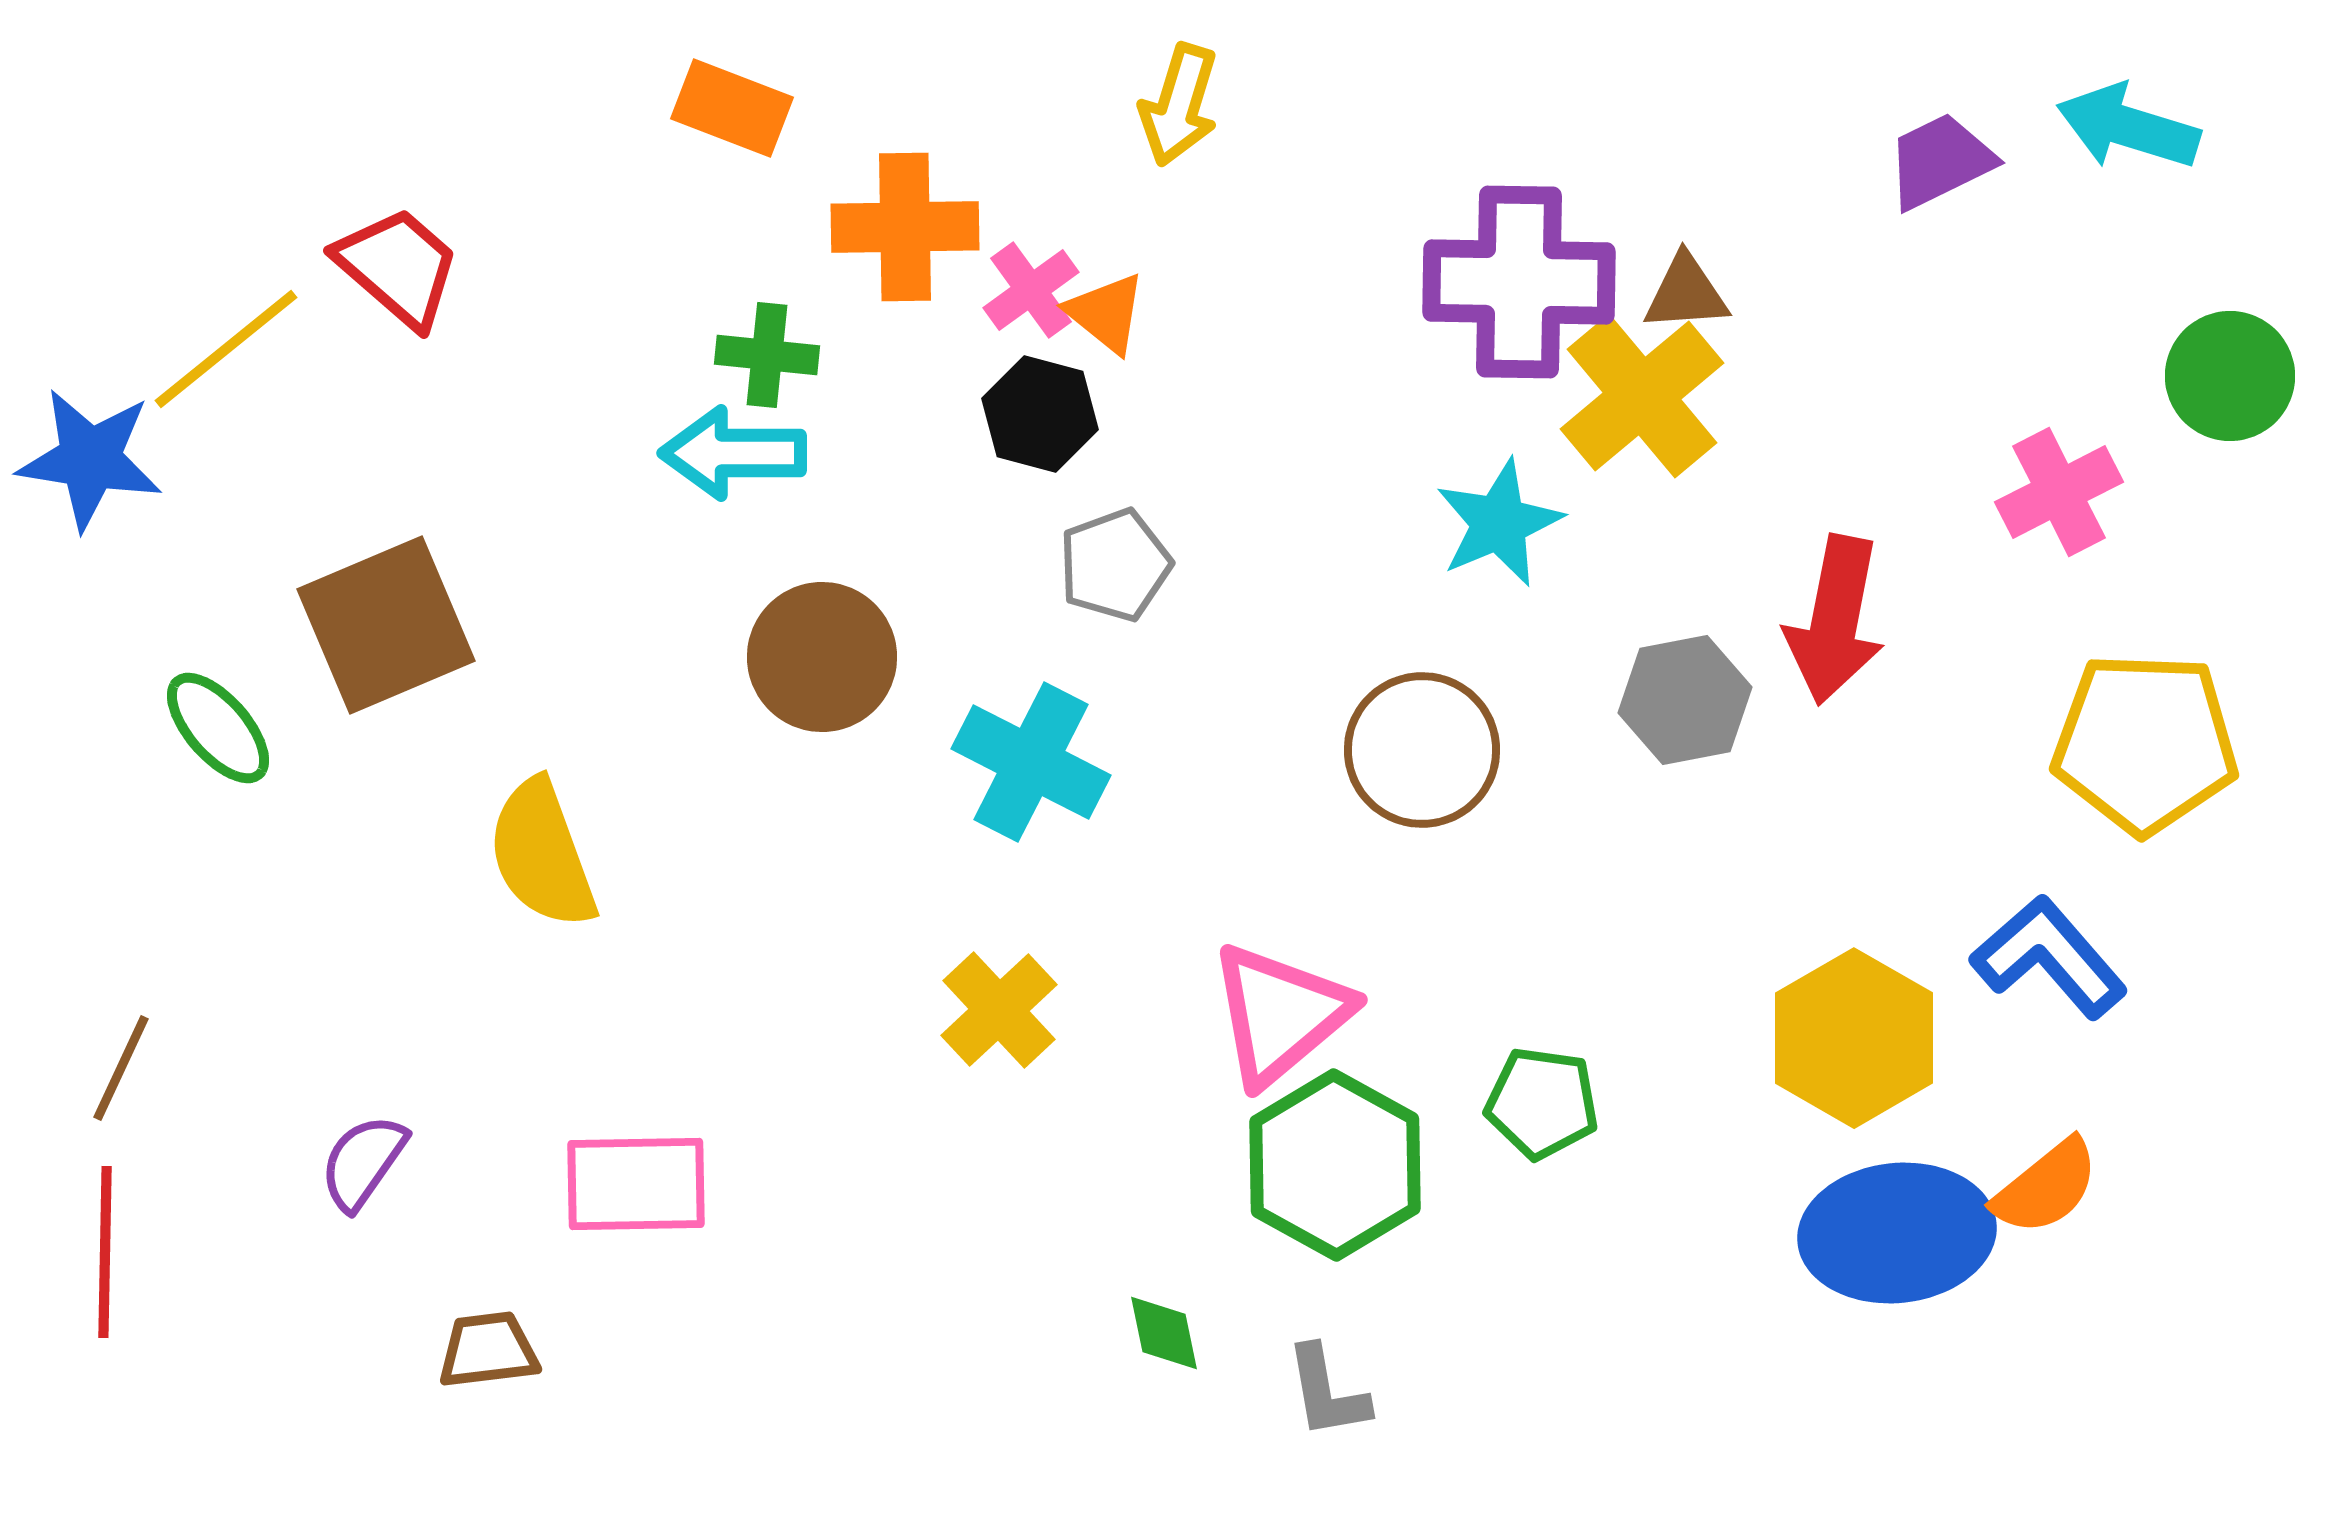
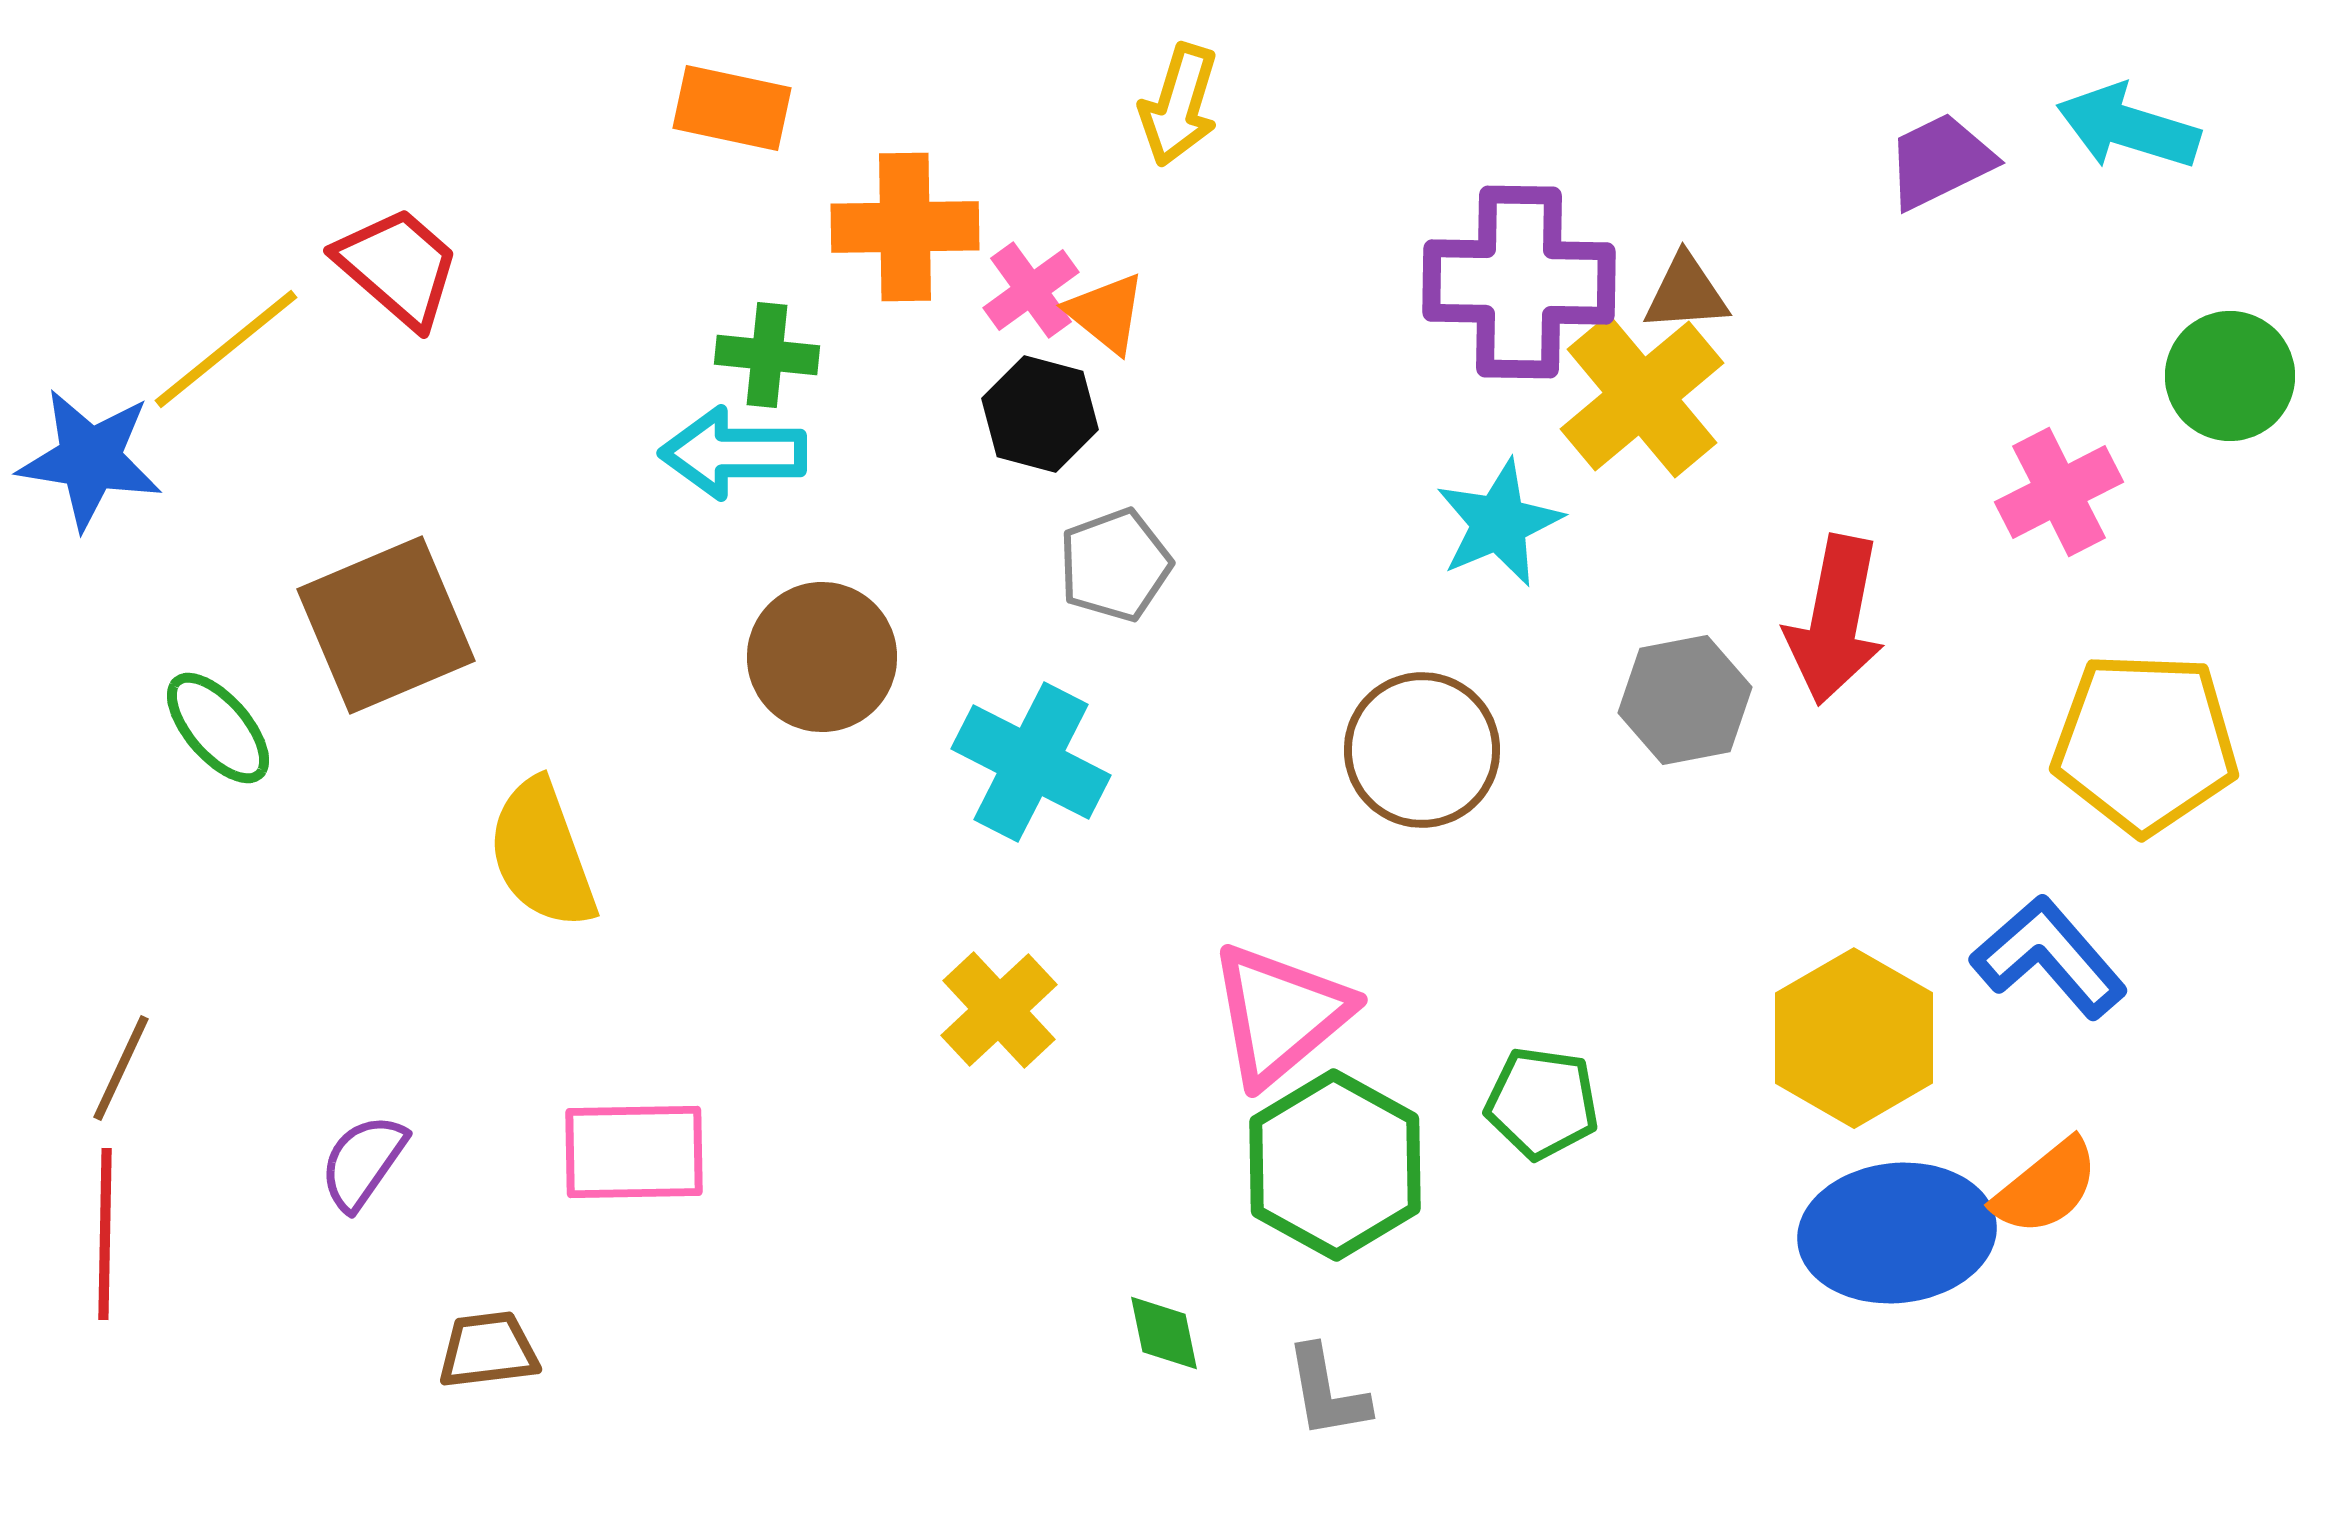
orange rectangle at (732, 108): rotated 9 degrees counterclockwise
pink rectangle at (636, 1184): moved 2 px left, 32 px up
red line at (105, 1252): moved 18 px up
